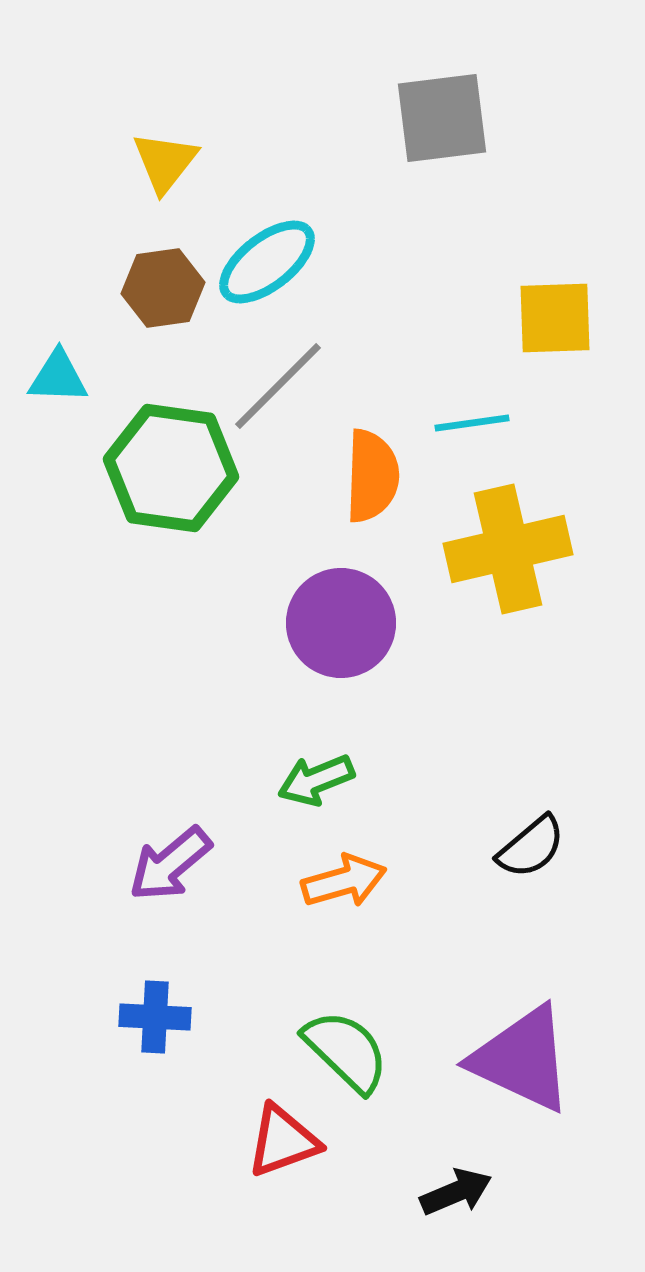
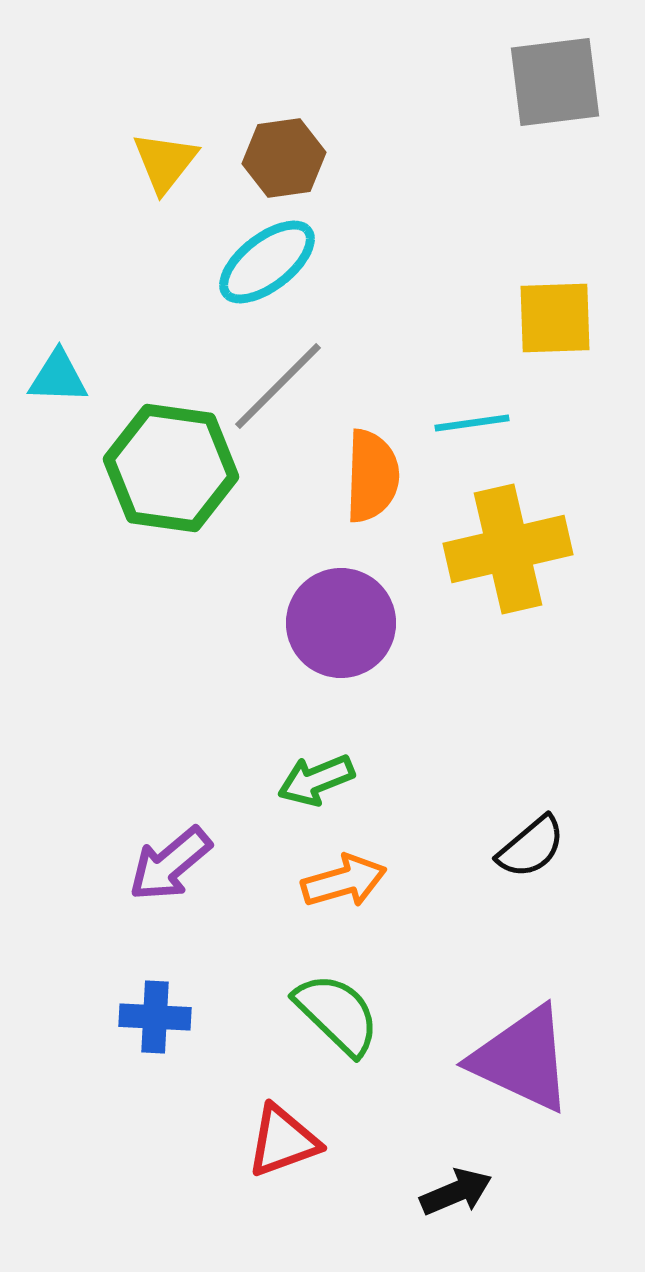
gray square: moved 113 px right, 36 px up
brown hexagon: moved 121 px right, 130 px up
green semicircle: moved 9 px left, 37 px up
